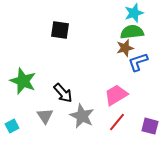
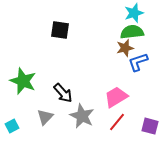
pink trapezoid: moved 2 px down
gray triangle: moved 1 px down; rotated 18 degrees clockwise
